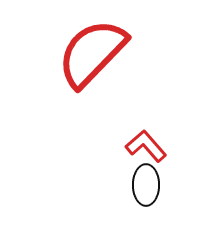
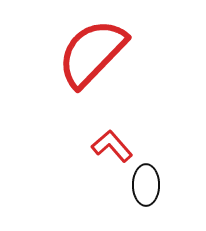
red L-shape: moved 34 px left
